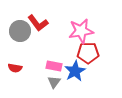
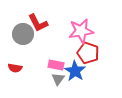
red L-shape: rotated 10 degrees clockwise
gray circle: moved 3 px right, 3 px down
red pentagon: rotated 20 degrees clockwise
pink rectangle: moved 2 px right, 1 px up
blue star: rotated 10 degrees counterclockwise
gray triangle: moved 4 px right, 3 px up
